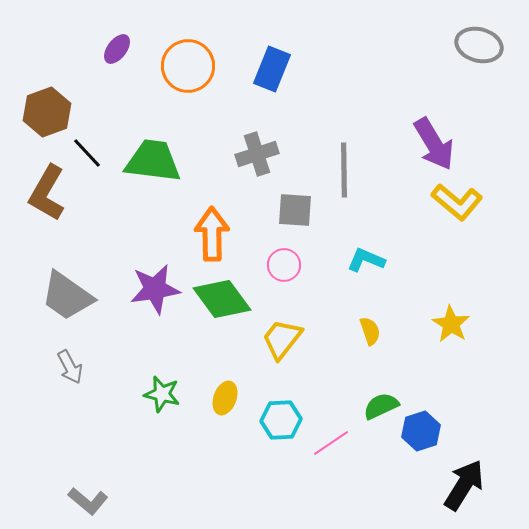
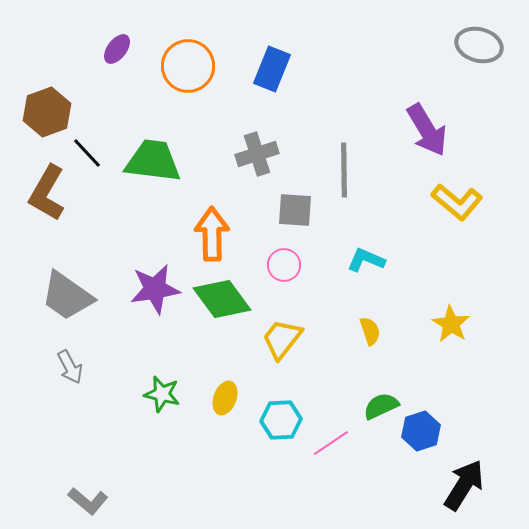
purple arrow: moved 7 px left, 14 px up
